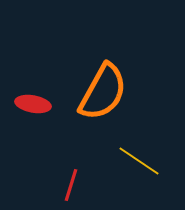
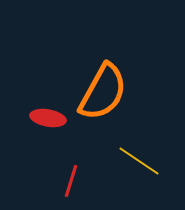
red ellipse: moved 15 px right, 14 px down
red line: moved 4 px up
